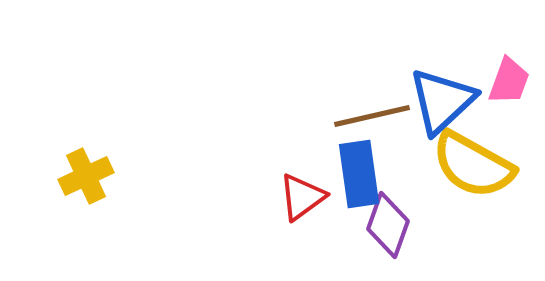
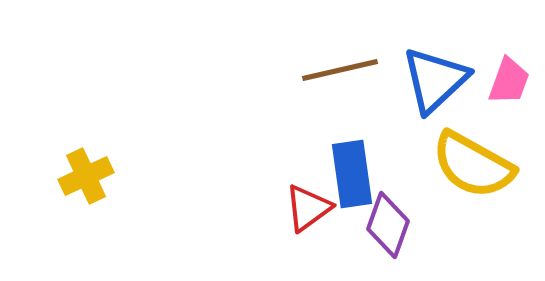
blue triangle: moved 7 px left, 21 px up
brown line: moved 32 px left, 46 px up
blue rectangle: moved 7 px left
red triangle: moved 6 px right, 11 px down
